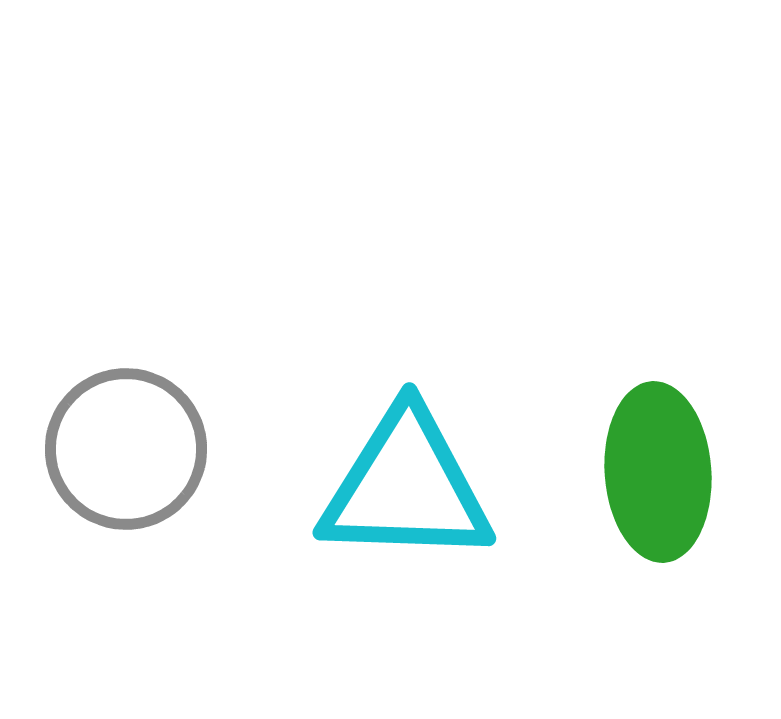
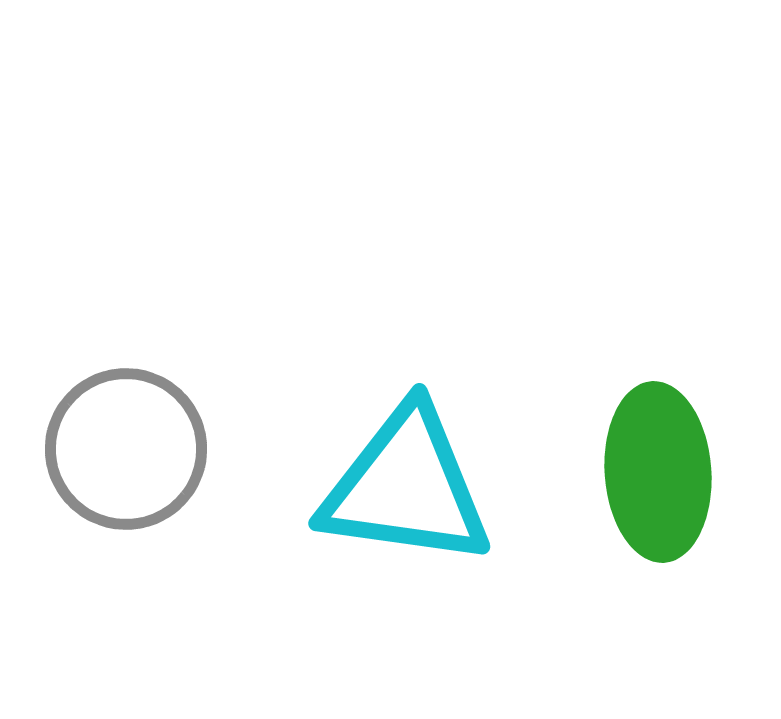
cyan triangle: rotated 6 degrees clockwise
